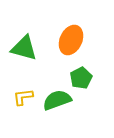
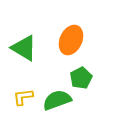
green triangle: rotated 16 degrees clockwise
